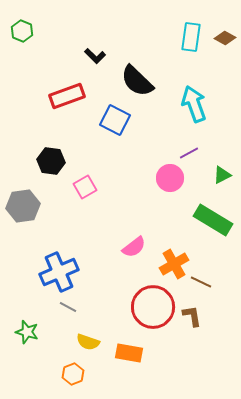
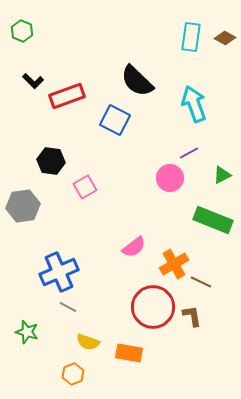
black L-shape: moved 62 px left, 25 px down
green rectangle: rotated 9 degrees counterclockwise
